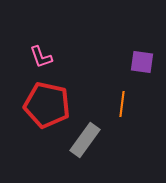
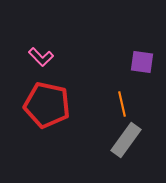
pink L-shape: rotated 25 degrees counterclockwise
orange line: rotated 20 degrees counterclockwise
gray rectangle: moved 41 px right
